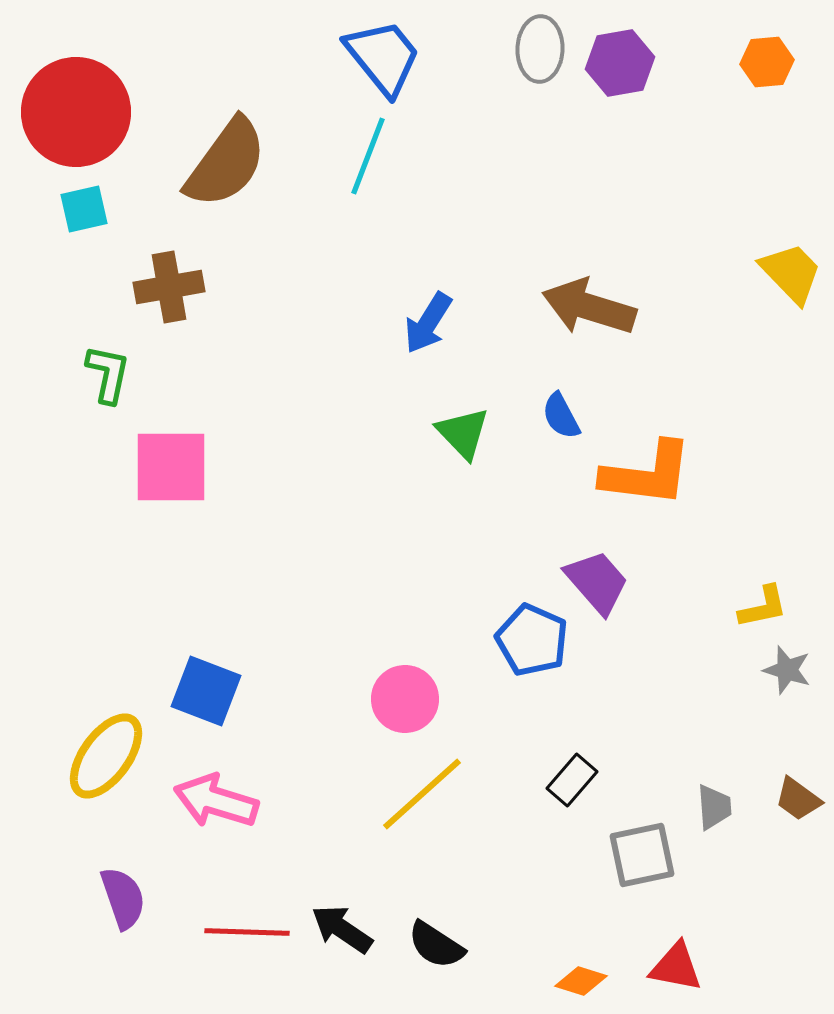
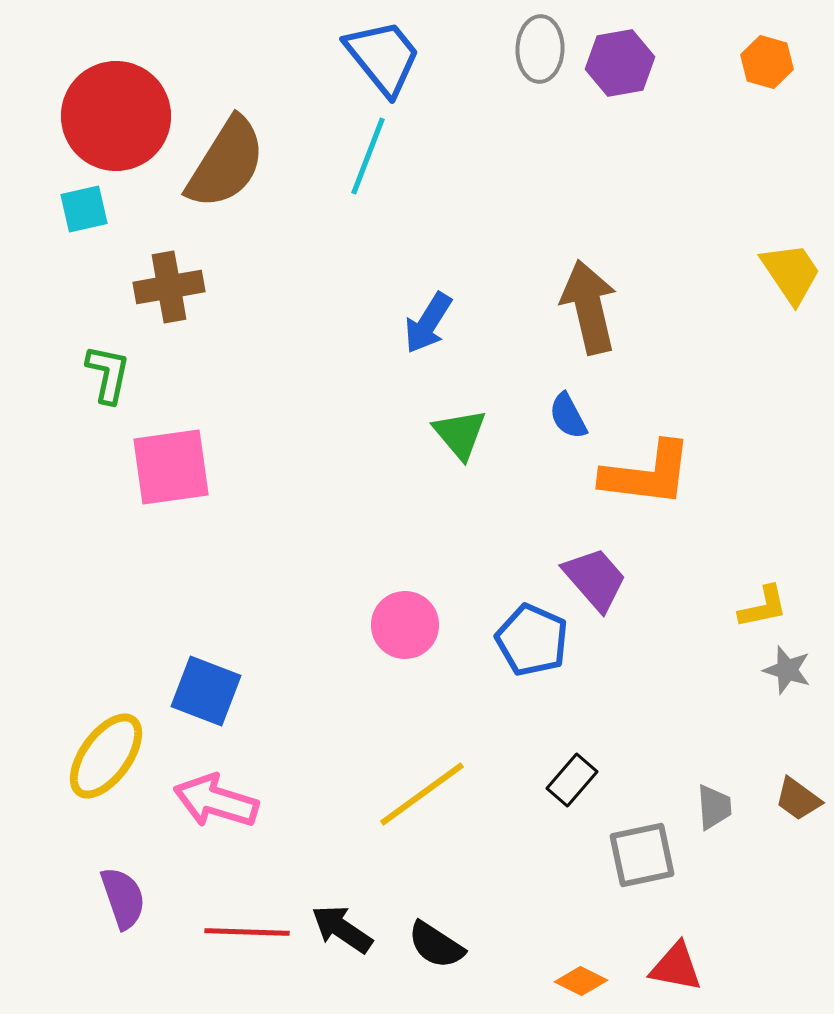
orange hexagon: rotated 21 degrees clockwise
red circle: moved 40 px right, 4 px down
brown semicircle: rotated 4 degrees counterclockwise
yellow trapezoid: rotated 10 degrees clockwise
brown arrow: rotated 60 degrees clockwise
blue semicircle: moved 7 px right
green triangle: moved 3 px left, 1 px down; rotated 4 degrees clockwise
pink square: rotated 8 degrees counterclockwise
purple trapezoid: moved 2 px left, 3 px up
pink circle: moved 74 px up
yellow line: rotated 6 degrees clockwise
orange diamond: rotated 9 degrees clockwise
